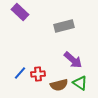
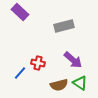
red cross: moved 11 px up; rotated 16 degrees clockwise
